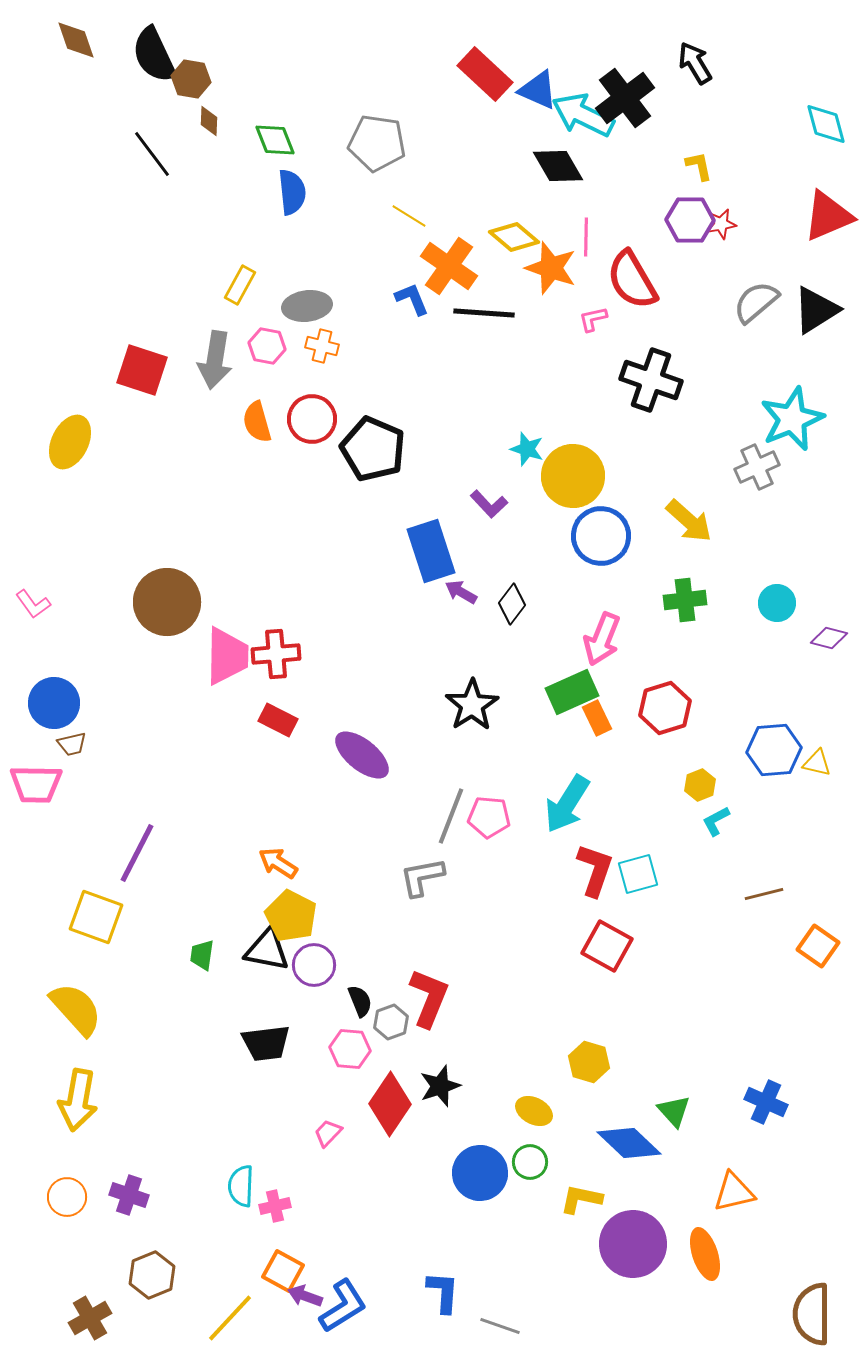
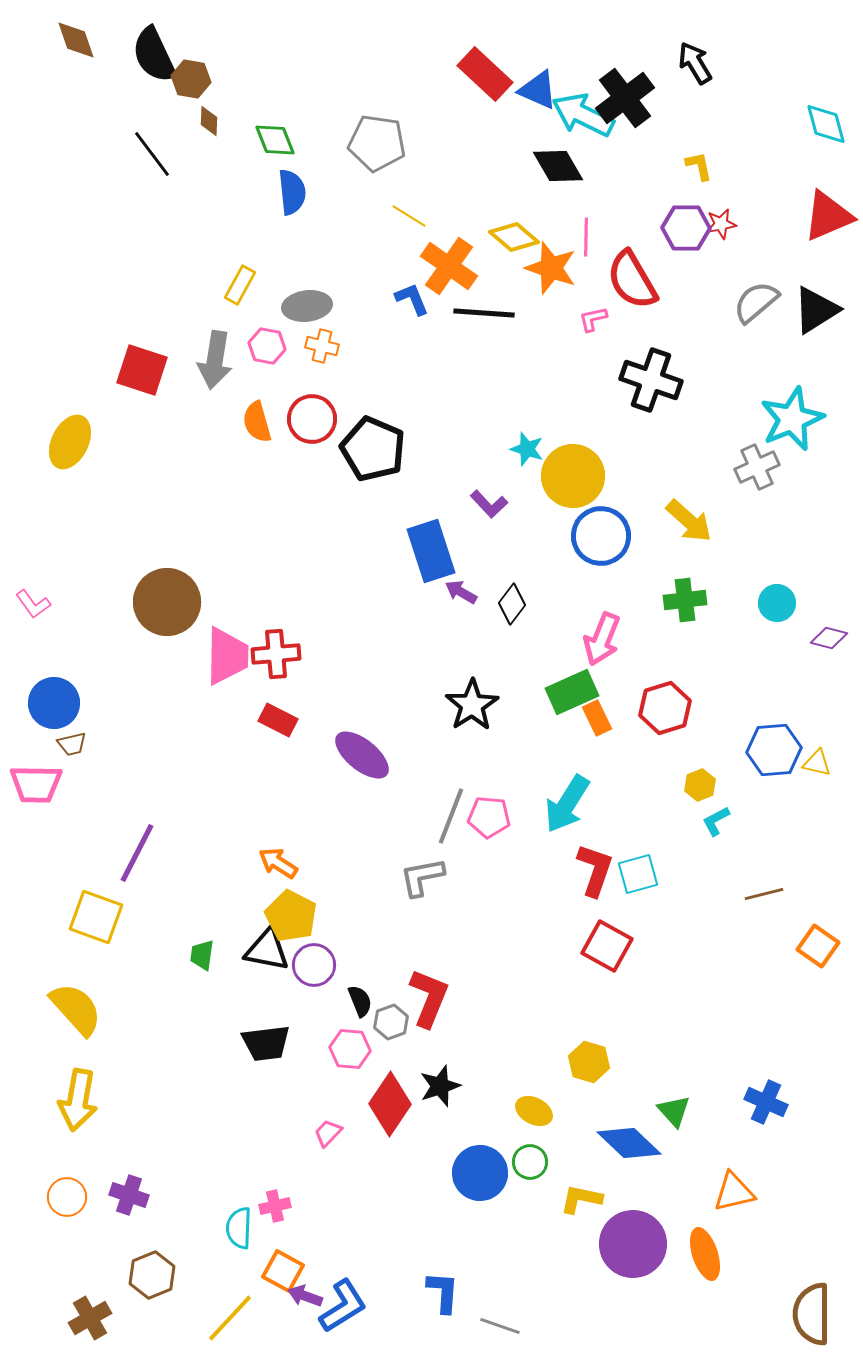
purple hexagon at (690, 220): moved 4 px left, 8 px down
cyan semicircle at (241, 1186): moved 2 px left, 42 px down
